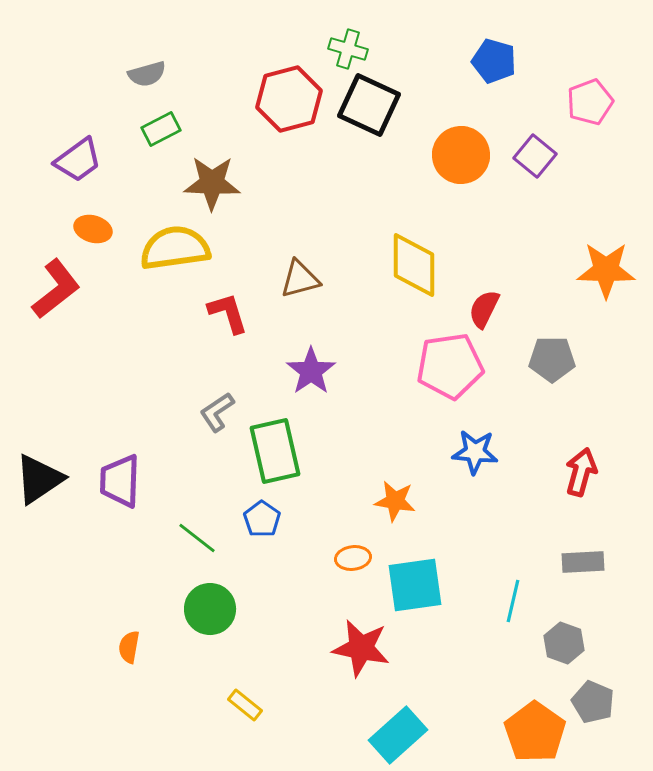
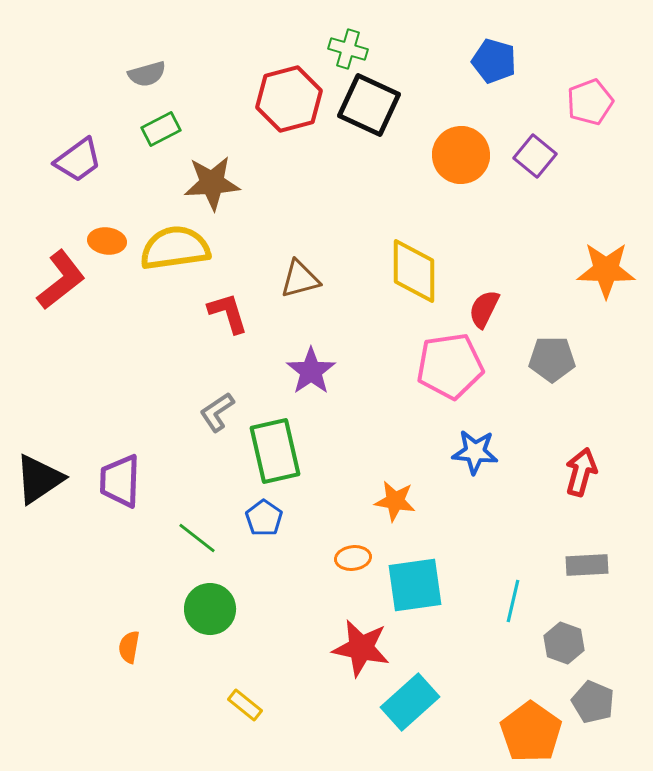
brown star at (212, 183): rotated 6 degrees counterclockwise
orange ellipse at (93, 229): moved 14 px right, 12 px down; rotated 9 degrees counterclockwise
yellow diamond at (414, 265): moved 6 px down
red L-shape at (56, 289): moved 5 px right, 9 px up
blue pentagon at (262, 519): moved 2 px right, 1 px up
gray rectangle at (583, 562): moved 4 px right, 3 px down
orange pentagon at (535, 732): moved 4 px left
cyan rectangle at (398, 735): moved 12 px right, 33 px up
